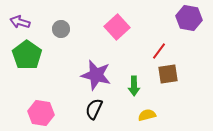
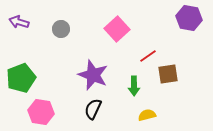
purple arrow: moved 1 px left
pink square: moved 2 px down
red line: moved 11 px left, 5 px down; rotated 18 degrees clockwise
green pentagon: moved 6 px left, 23 px down; rotated 16 degrees clockwise
purple star: moved 3 px left; rotated 8 degrees clockwise
black semicircle: moved 1 px left
pink hexagon: moved 1 px up
